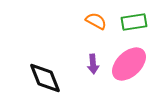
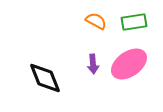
pink ellipse: rotated 9 degrees clockwise
